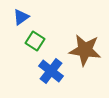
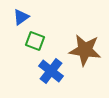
green square: rotated 12 degrees counterclockwise
